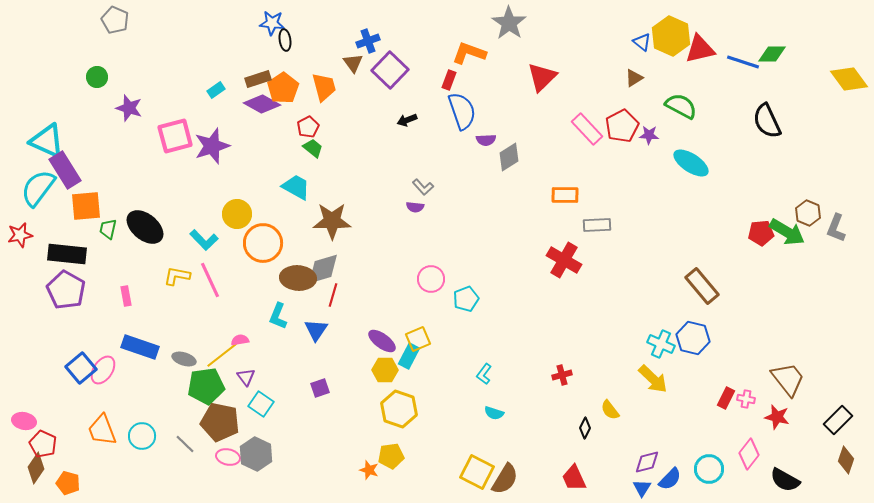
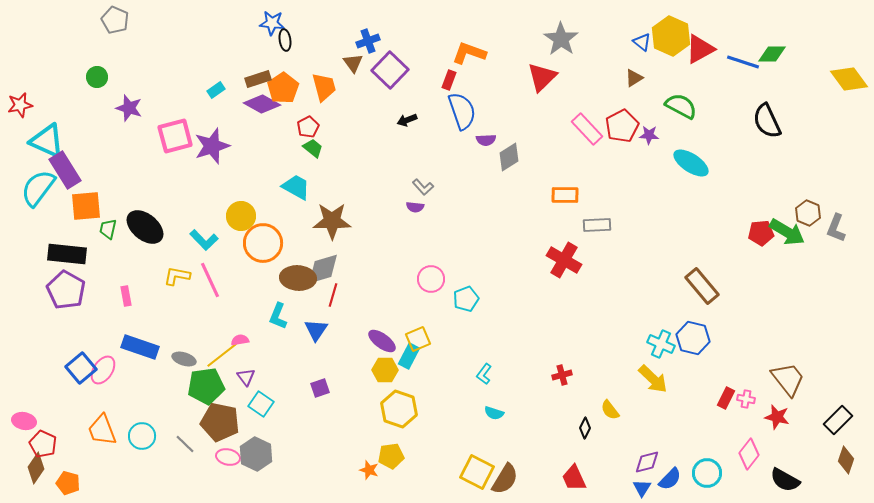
gray star at (509, 23): moved 52 px right, 16 px down
red triangle at (700, 49): rotated 16 degrees counterclockwise
yellow circle at (237, 214): moved 4 px right, 2 px down
red star at (20, 235): moved 130 px up
cyan circle at (709, 469): moved 2 px left, 4 px down
